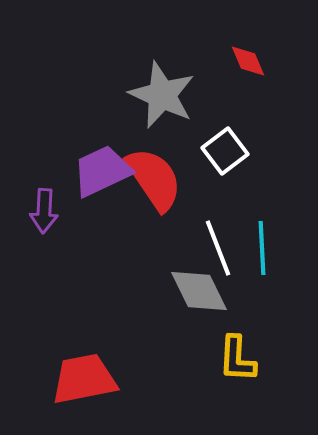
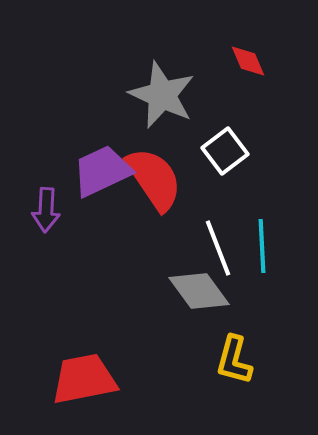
purple arrow: moved 2 px right, 1 px up
cyan line: moved 2 px up
gray diamond: rotated 10 degrees counterclockwise
yellow L-shape: moved 3 px left, 1 px down; rotated 12 degrees clockwise
